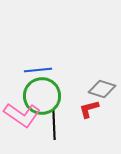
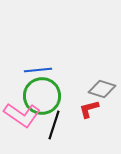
black line: rotated 20 degrees clockwise
